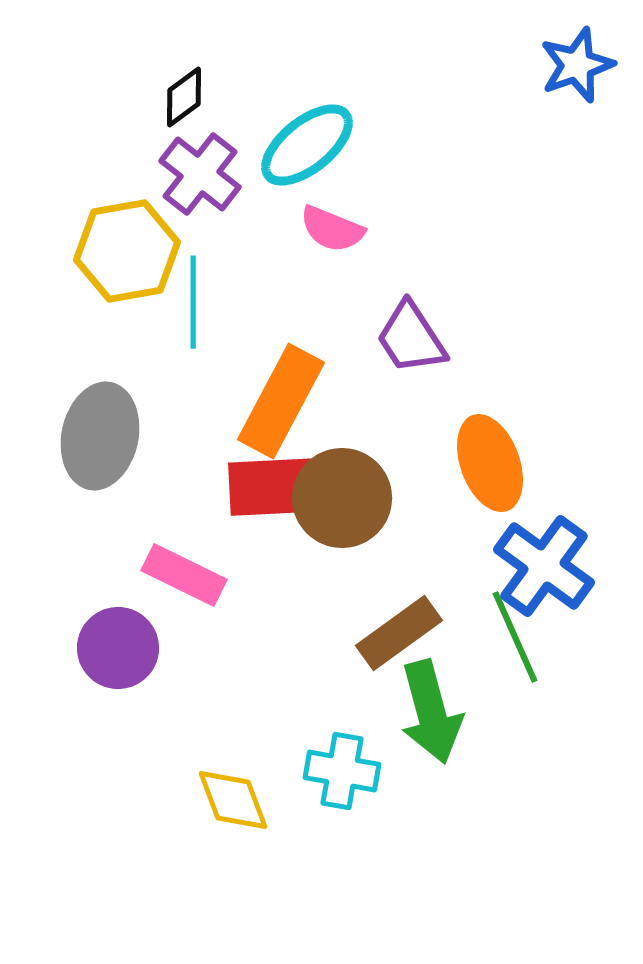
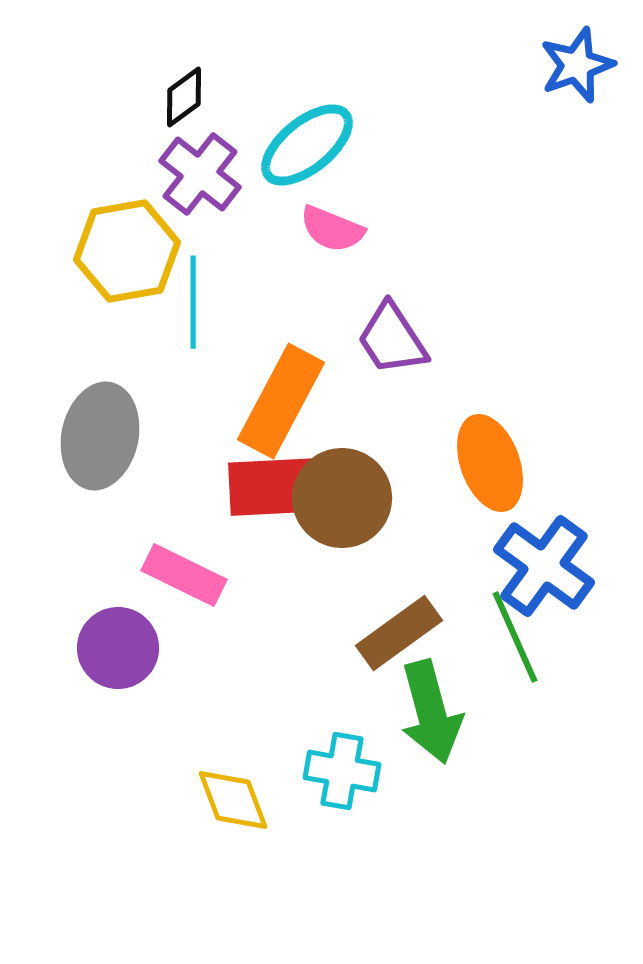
purple trapezoid: moved 19 px left, 1 px down
